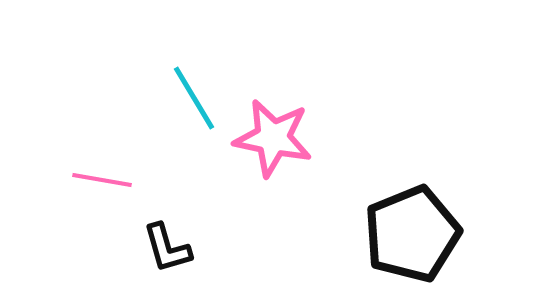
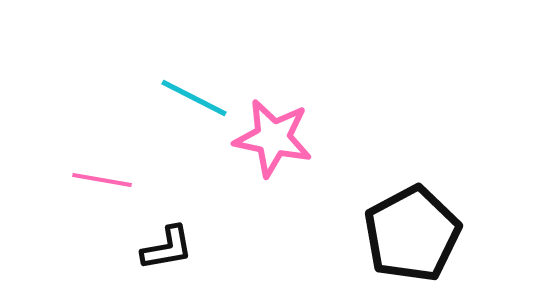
cyan line: rotated 32 degrees counterclockwise
black pentagon: rotated 6 degrees counterclockwise
black L-shape: rotated 84 degrees counterclockwise
